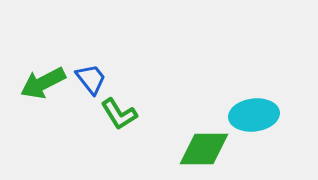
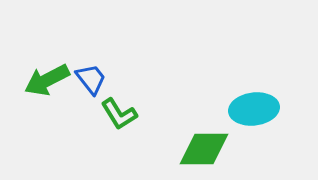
green arrow: moved 4 px right, 3 px up
cyan ellipse: moved 6 px up
